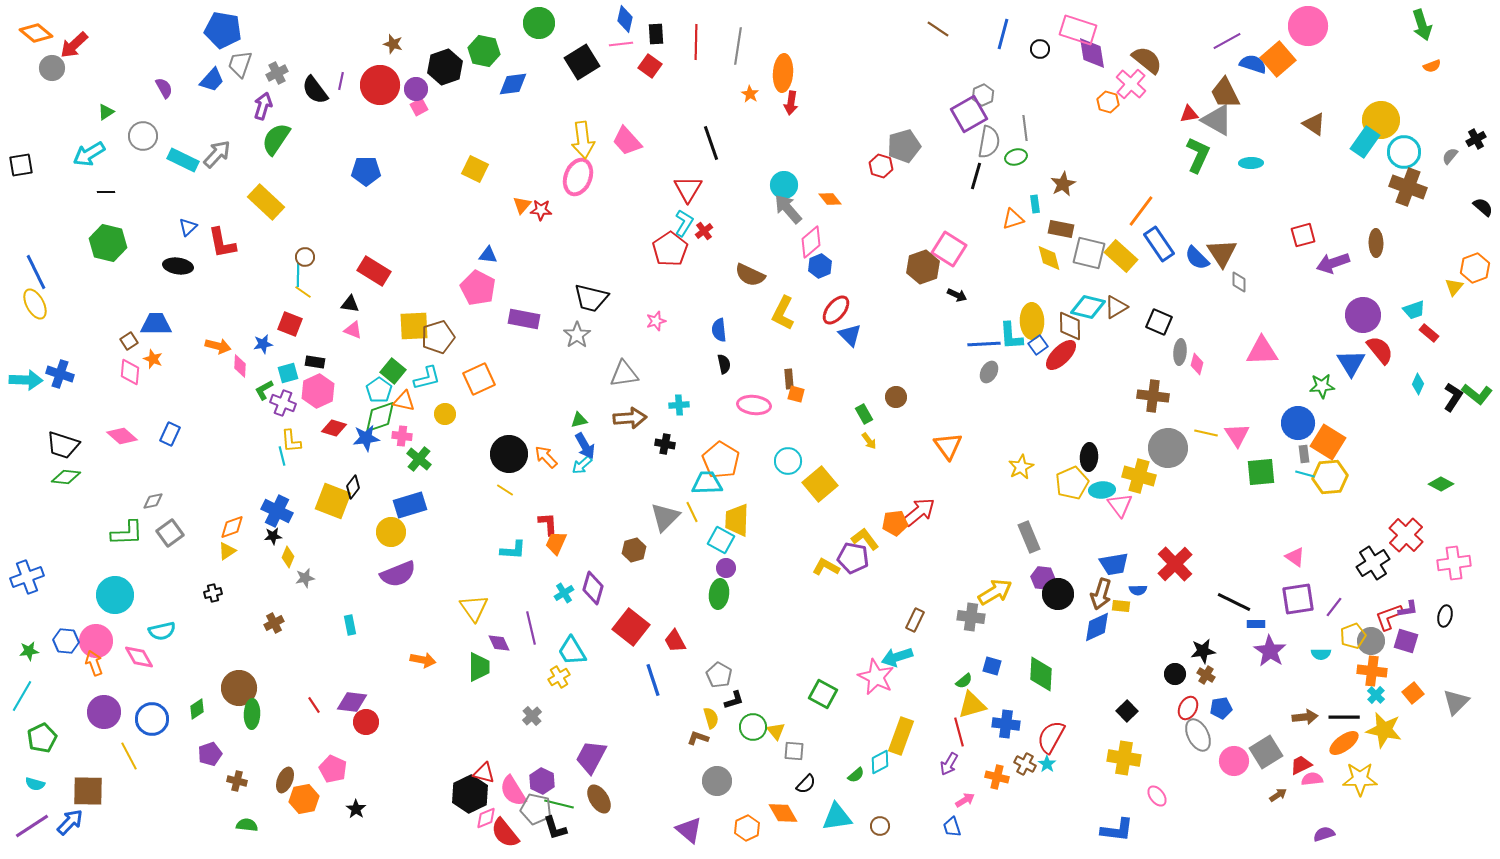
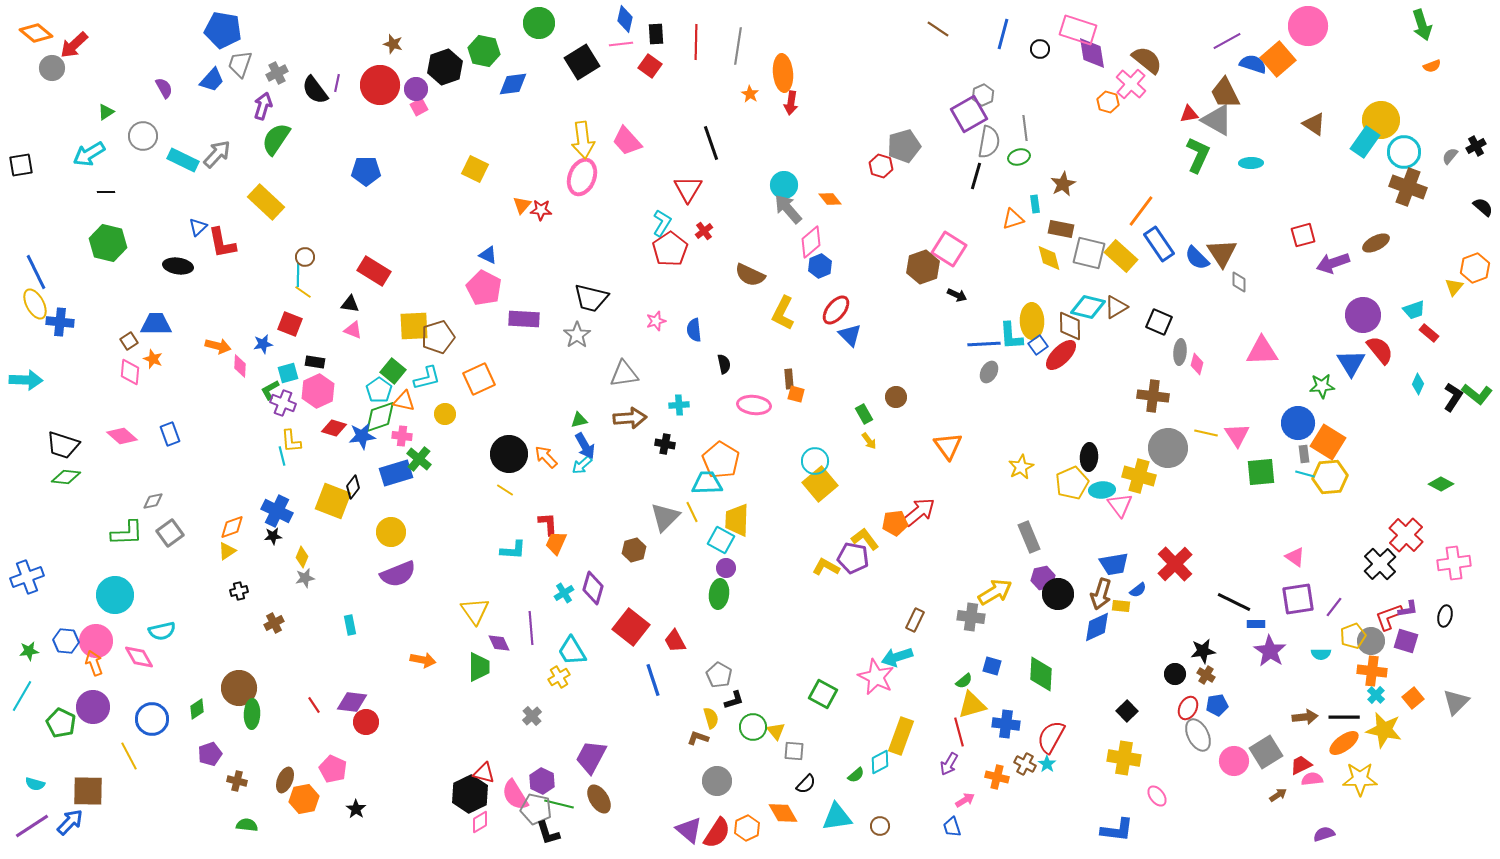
orange ellipse at (783, 73): rotated 9 degrees counterclockwise
purple line at (341, 81): moved 4 px left, 2 px down
black cross at (1476, 139): moved 7 px down
green ellipse at (1016, 157): moved 3 px right
pink ellipse at (578, 177): moved 4 px right
cyan L-shape at (684, 223): moved 22 px left
blue triangle at (188, 227): moved 10 px right
brown ellipse at (1376, 243): rotated 64 degrees clockwise
blue triangle at (488, 255): rotated 18 degrees clockwise
pink pentagon at (478, 288): moved 6 px right
purple rectangle at (524, 319): rotated 8 degrees counterclockwise
blue semicircle at (719, 330): moved 25 px left
blue cross at (60, 374): moved 52 px up; rotated 12 degrees counterclockwise
green L-shape at (264, 390): moved 6 px right
blue rectangle at (170, 434): rotated 45 degrees counterclockwise
blue star at (366, 438): moved 4 px left, 2 px up
cyan circle at (788, 461): moved 27 px right
blue rectangle at (410, 505): moved 14 px left, 32 px up
yellow diamond at (288, 557): moved 14 px right
black cross at (1373, 563): moved 7 px right, 1 px down; rotated 12 degrees counterclockwise
purple hexagon at (1043, 578): rotated 20 degrees counterclockwise
blue semicircle at (1138, 590): rotated 36 degrees counterclockwise
black cross at (213, 593): moved 26 px right, 2 px up
yellow triangle at (474, 608): moved 1 px right, 3 px down
purple line at (531, 628): rotated 8 degrees clockwise
orange square at (1413, 693): moved 5 px down
blue pentagon at (1221, 708): moved 4 px left, 3 px up
purple circle at (104, 712): moved 11 px left, 5 px up
green pentagon at (42, 738): moved 19 px right, 15 px up; rotated 20 degrees counterclockwise
pink semicircle at (513, 791): moved 2 px right, 4 px down
pink diamond at (486, 818): moved 6 px left, 4 px down; rotated 10 degrees counterclockwise
black L-shape at (555, 828): moved 7 px left, 5 px down
red semicircle at (505, 833): moved 212 px right; rotated 108 degrees counterclockwise
